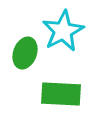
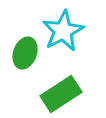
green rectangle: rotated 36 degrees counterclockwise
